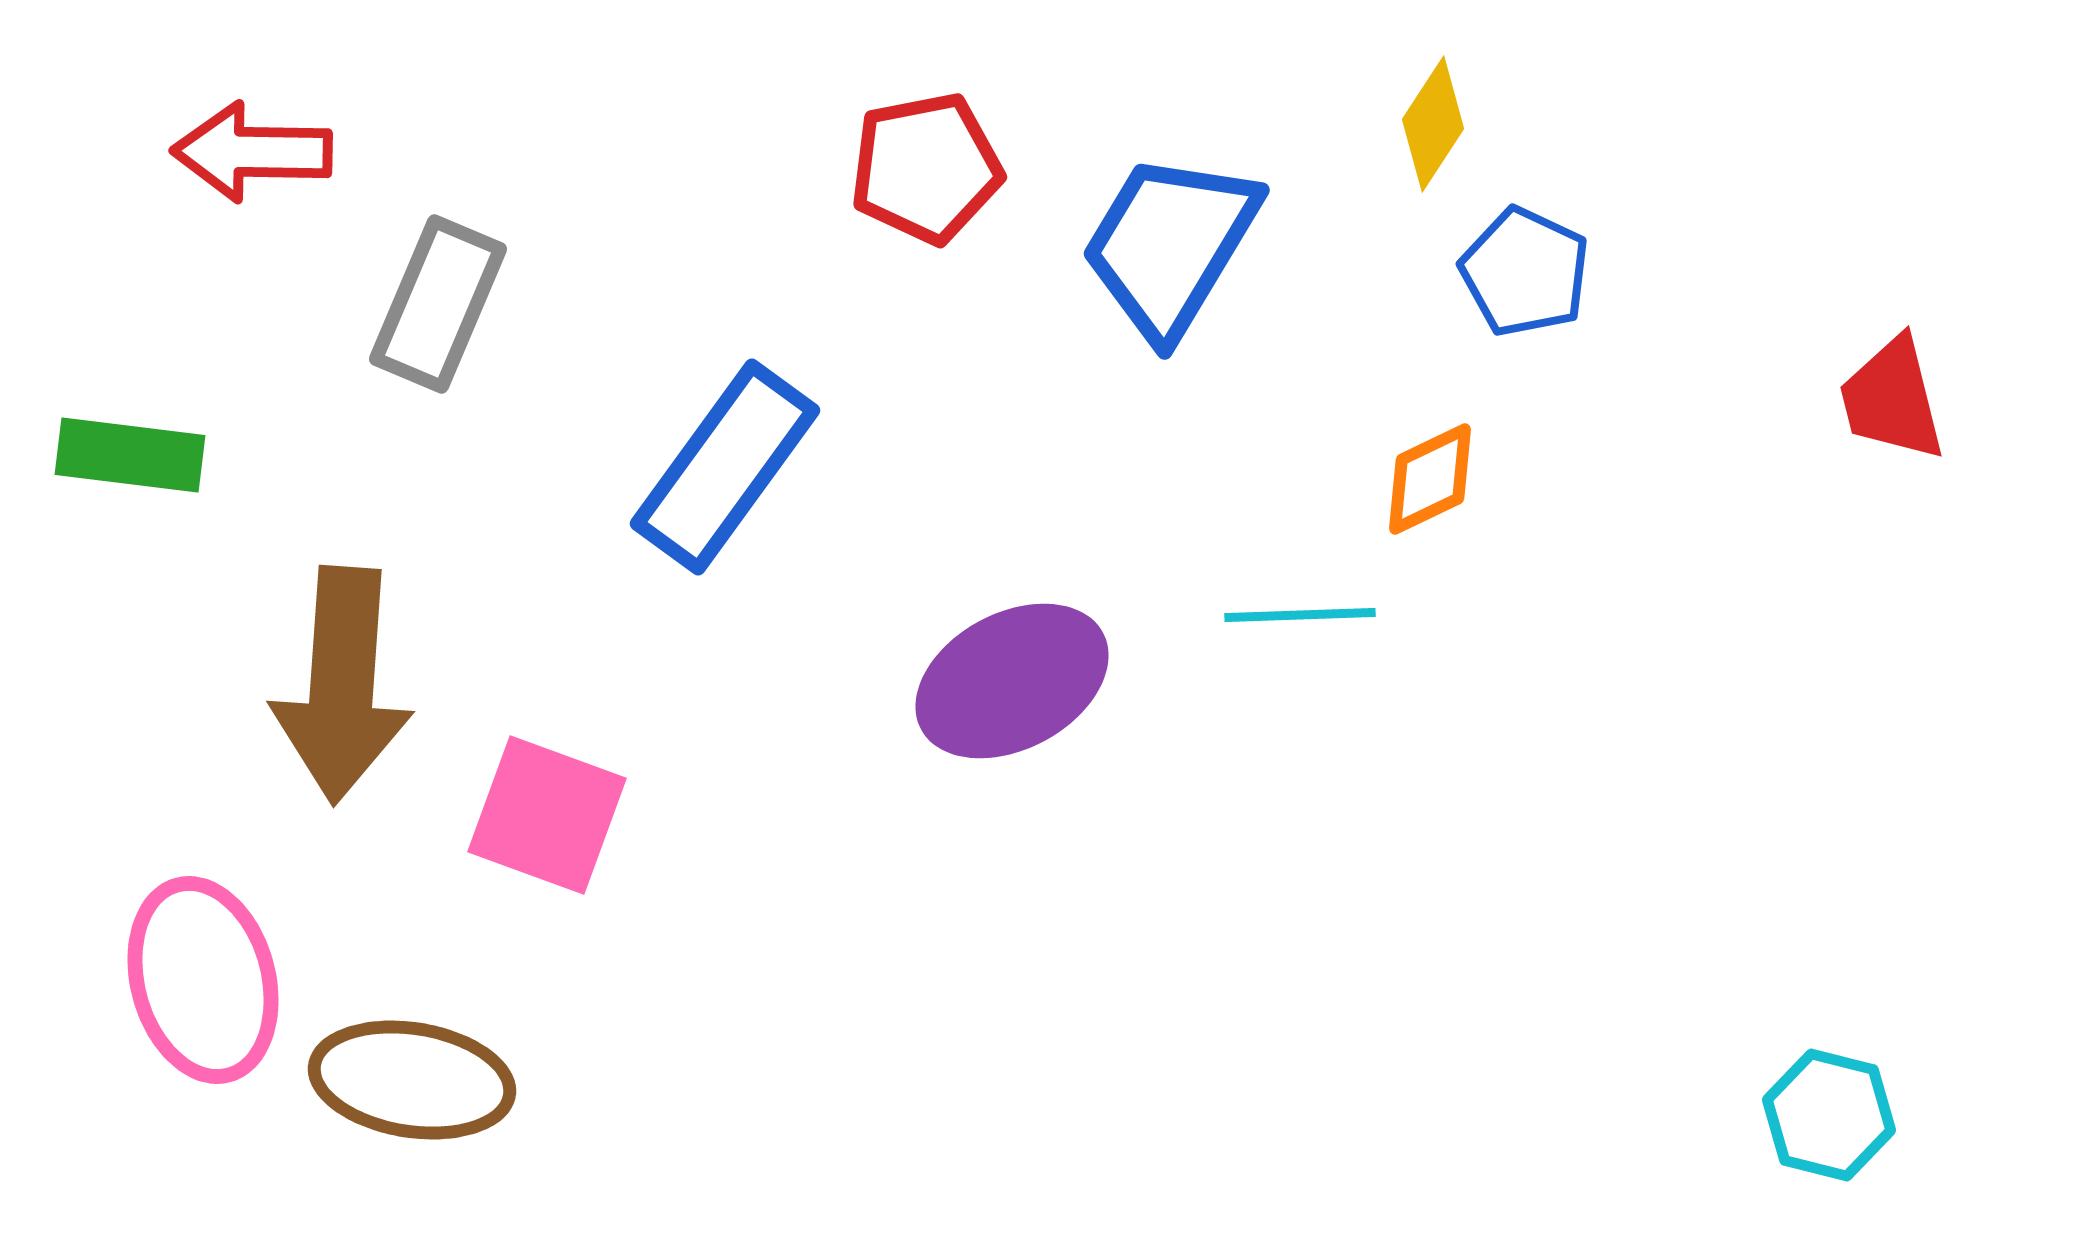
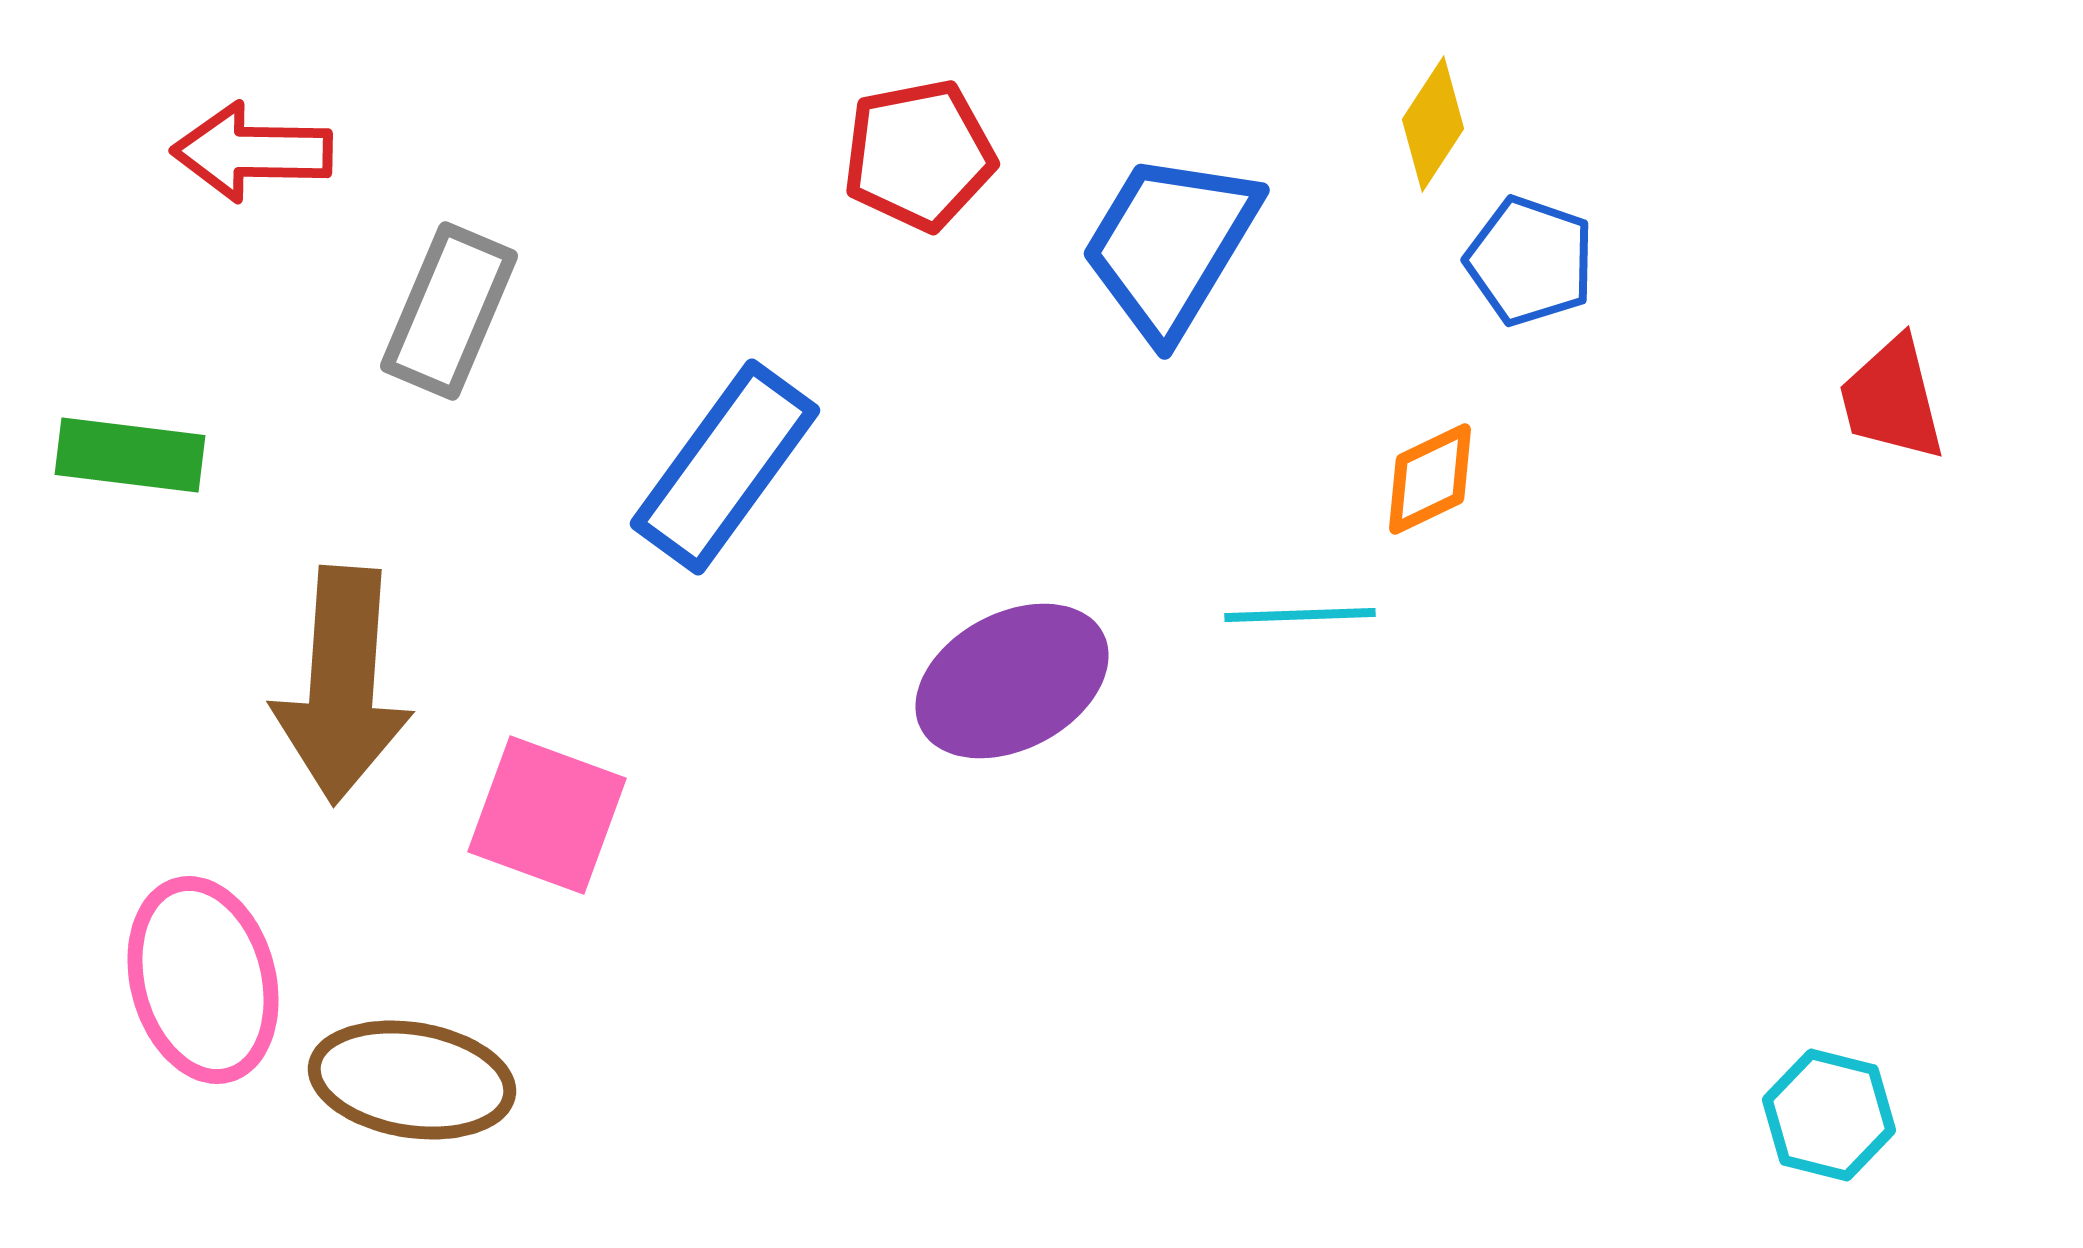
red pentagon: moved 7 px left, 13 px up
blue pentagon: moved 5 px right, 11 px up; rotated 6 degrees counterclockwise
gray rectangle: moved 11 px right, 7 px down
